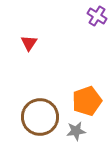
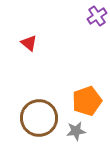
purple cross: rotated 24 degrees clockwise
red triangle: rotated 24 degrees counterclockwise
brown circle: moved 1 px left, 1 px down
